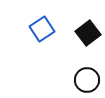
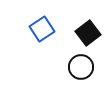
black circle: moved 6 px left, 13 px up
